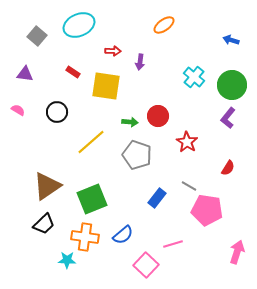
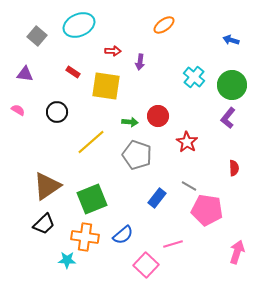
red semicircle: moved 6 px right; rotated 35 degrees counterclockwise
